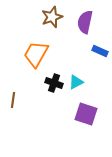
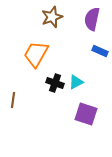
purple semicircle: moved 7 px right, 3 px up
black cross: moved 1 px right
